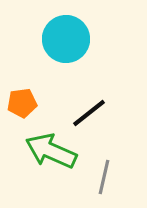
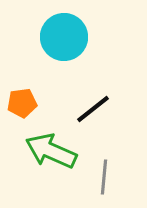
cyan circle: moved 2 px left, 2 px up
black line: moved 4 px right, 4 px up
gray line: rotated 8 degrees counterclockwise
